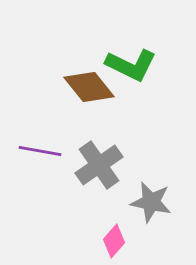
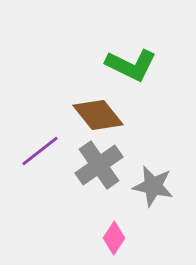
brown diamond: moved 9 px right, 28 px down
purple line: rotated 48 degrees counterclockwise
gray star: moved 2 px right, 16 px up
pink diamond: moved 3 px up; rotated 8 degrees counterclockwise
